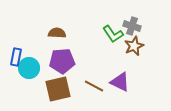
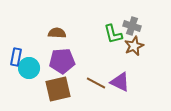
green L-shape: rotated 20 degrees clockwise
brown line: moved 2 px right, 3 px up
